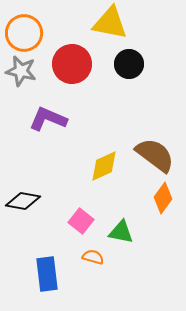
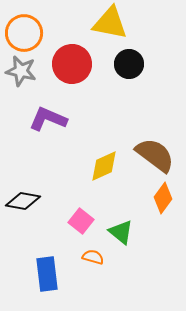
green triangle: rotated 28 degrees clockwise
